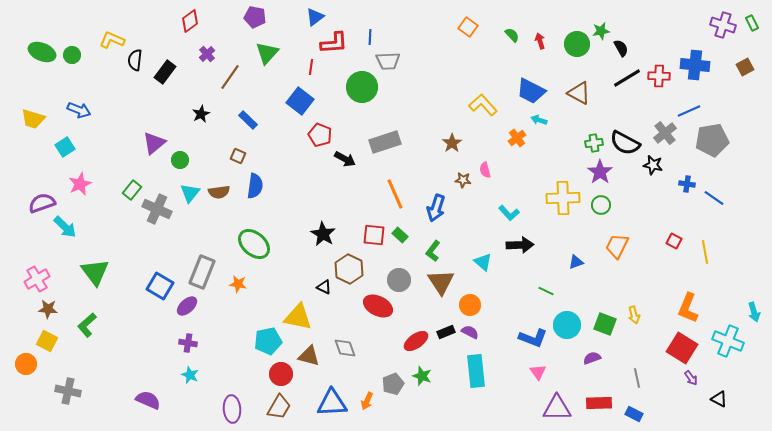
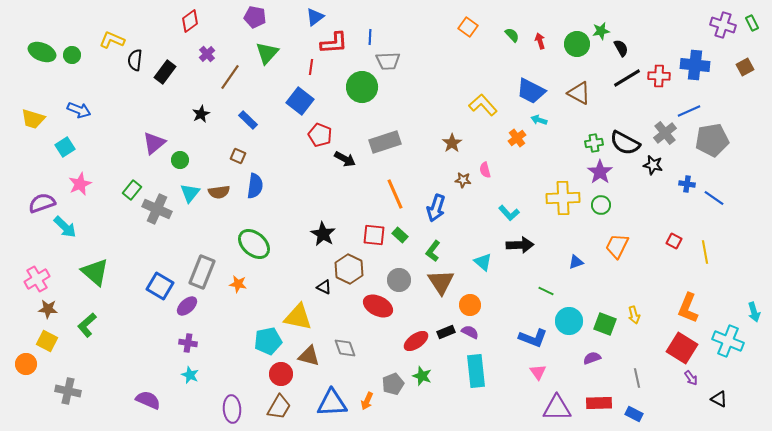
green triangle at (95, 272): rotated 12 degrees counterclockwise
cyan circle at (567, 325): moved 2 px right, 4 px up
